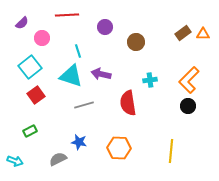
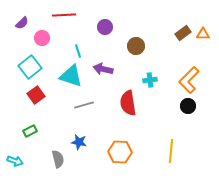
red line: moved 3 px left
brown circle: moved 4 px down
purple arrow: moved 2 px right, 5 px up
orange hexagon: moved 1 px right, 4 px down
gray semicircle: rotated 102 degrees clockwise
